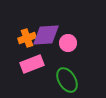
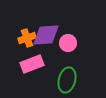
green ellipse: rotated 45 degrees clockwise
